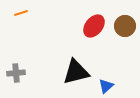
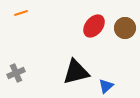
brown circle: moved 2 px down
gray cross: rotated 18 degrees counterclockwise
